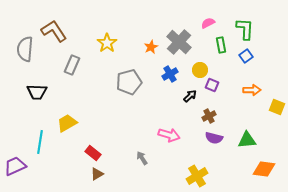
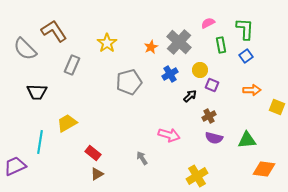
gray semicircle: rotated 50 degrees counterclockwise
